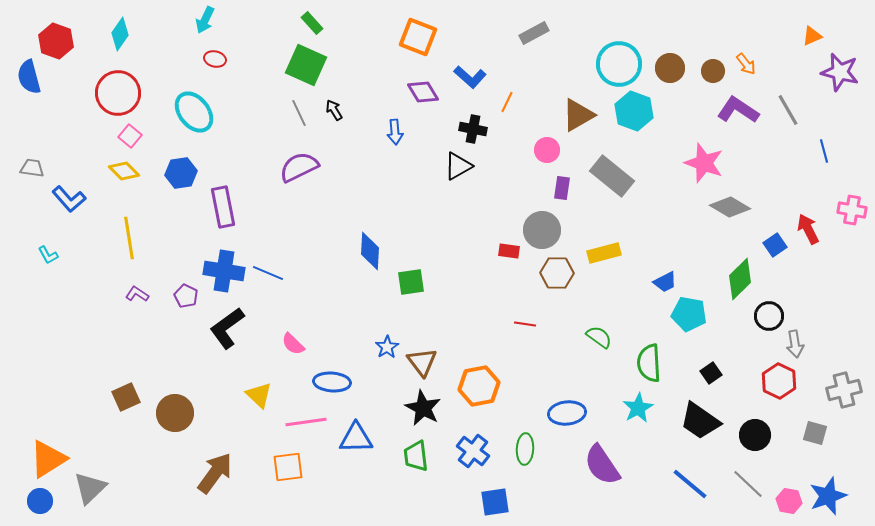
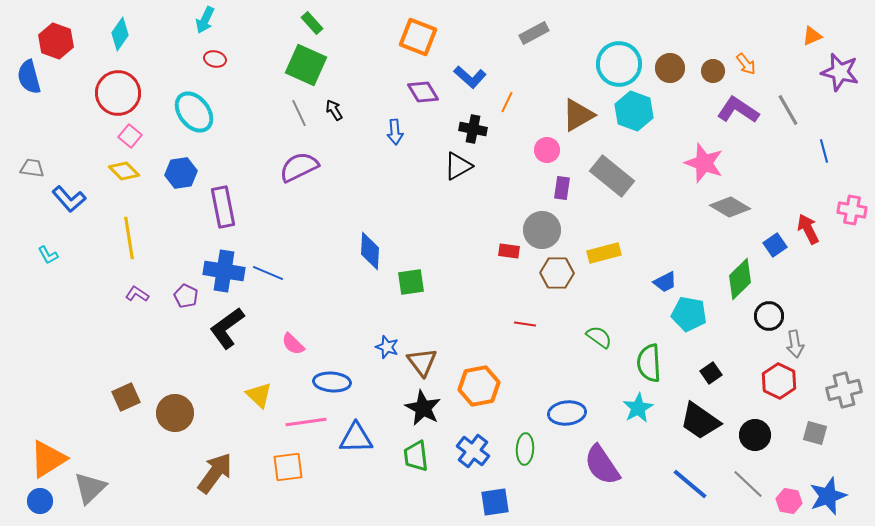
blue star at (387, 347): rotated 20 degrees counterclockwise
